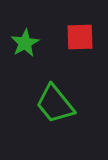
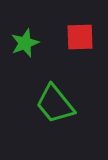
green star: rotated 8 degrees clockwise
